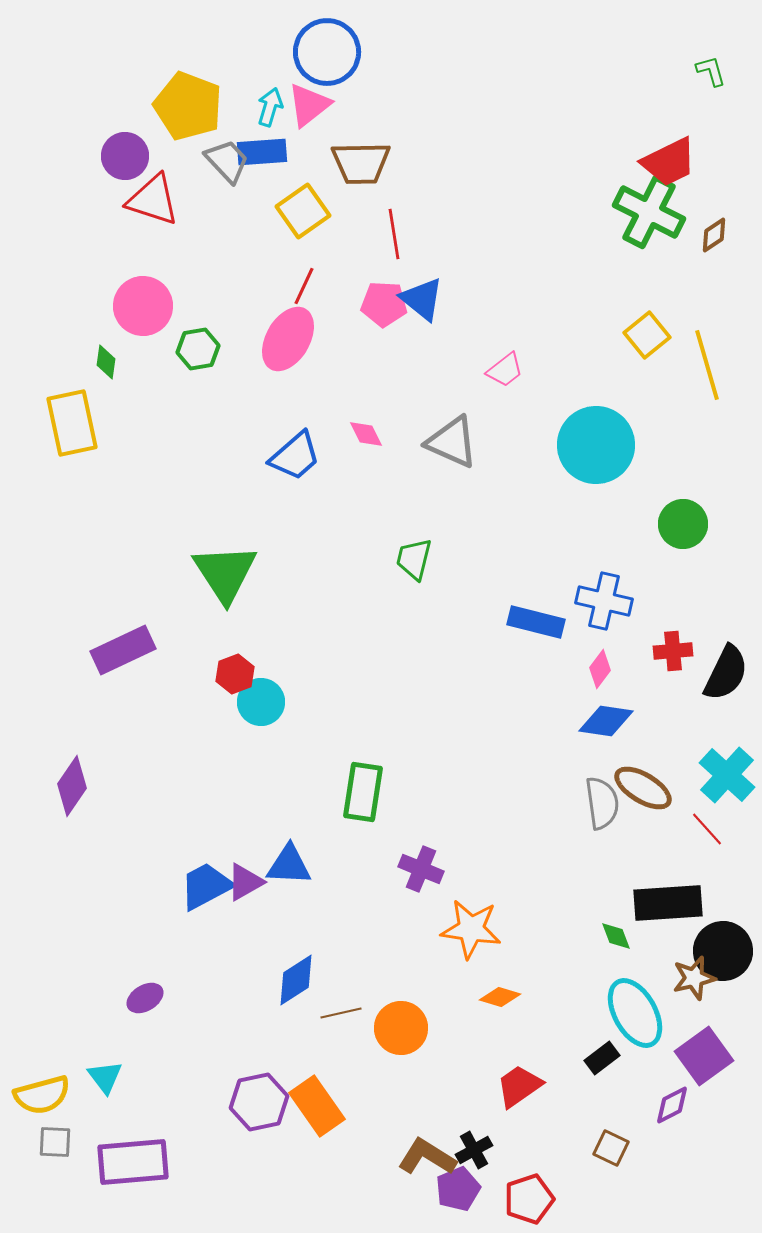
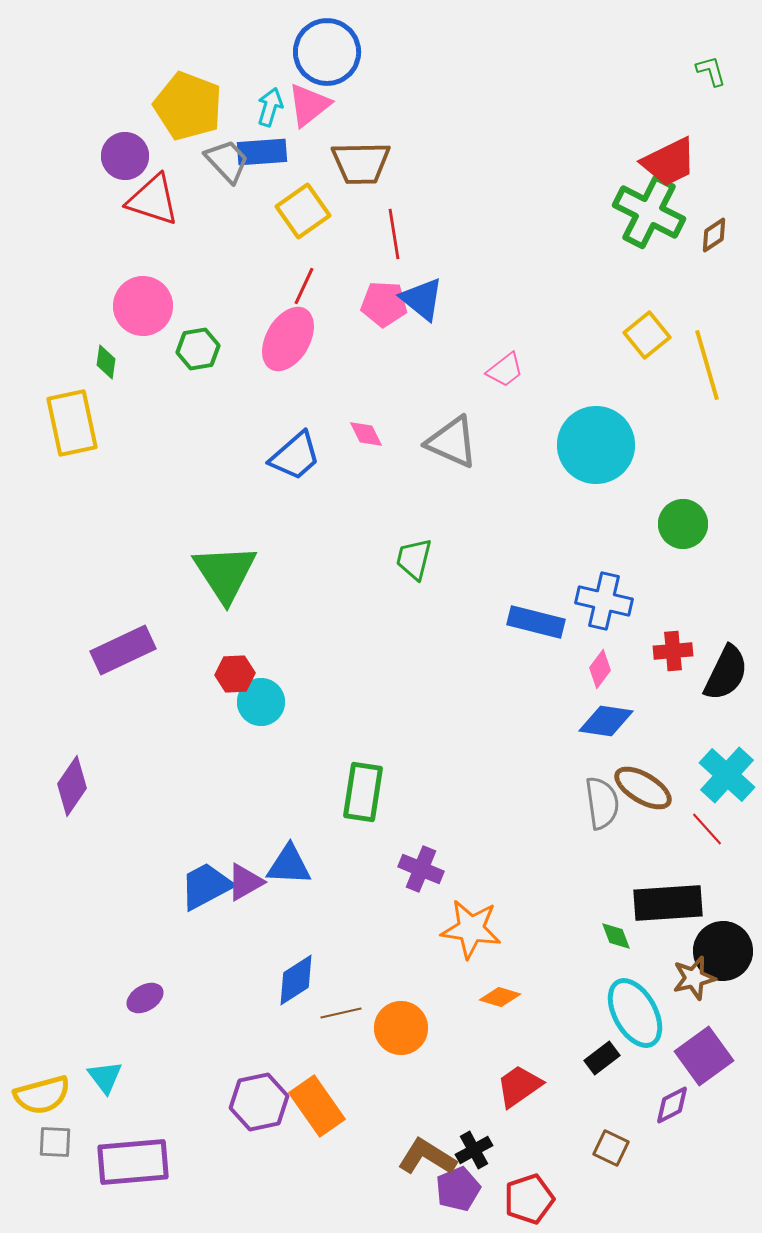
red hexagon at (235, 674): rotated 18 degrees clockwise
